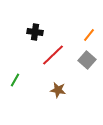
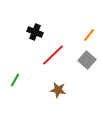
black cross: rotated 14 degrees clockwise
